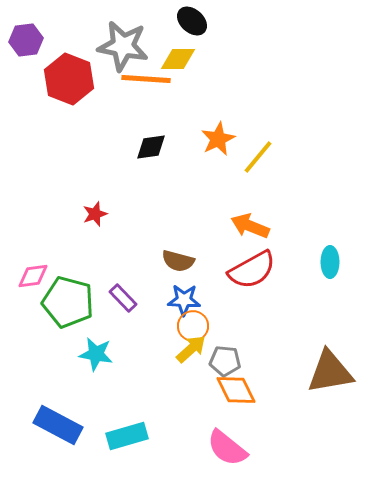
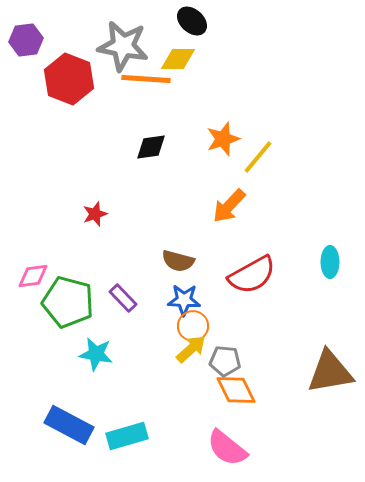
orange star: moved 5 px right; rotated 8 degrees clockwise
orange arrow: moved 21 px left, 20 px up; rotated 69 degrees counterclockwise
red semicircle: moved 5 px down
blue rectangle: moved 11 px right
